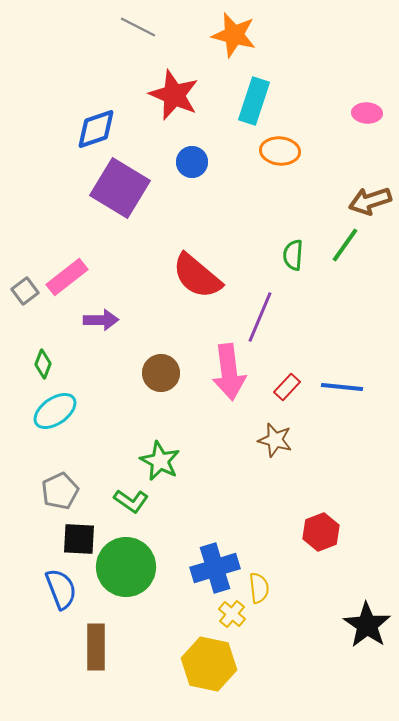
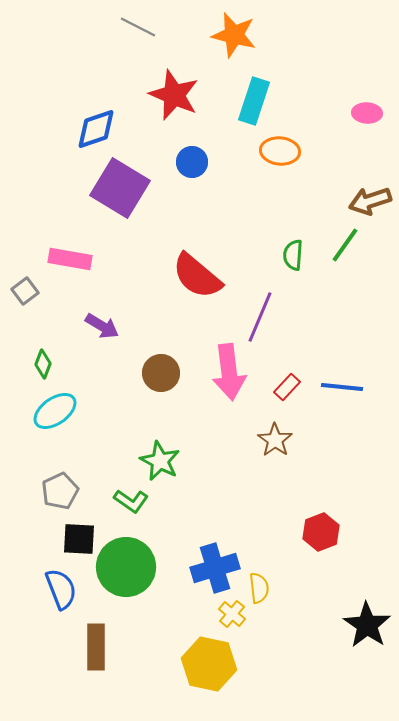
pink rectangle: moved 3 px right, 18 px up; rotated 48 degrees clockwise
purple arrow: moved 1 px right, 6 px down; rotated 32 degrees clockwise
brown star: rotated 20 degrees clockwise
